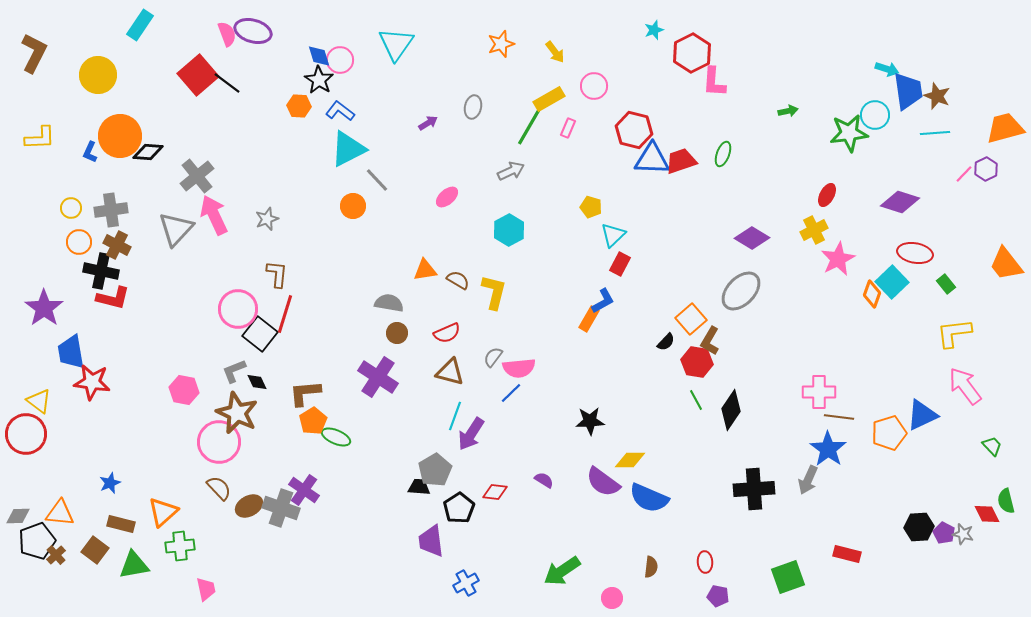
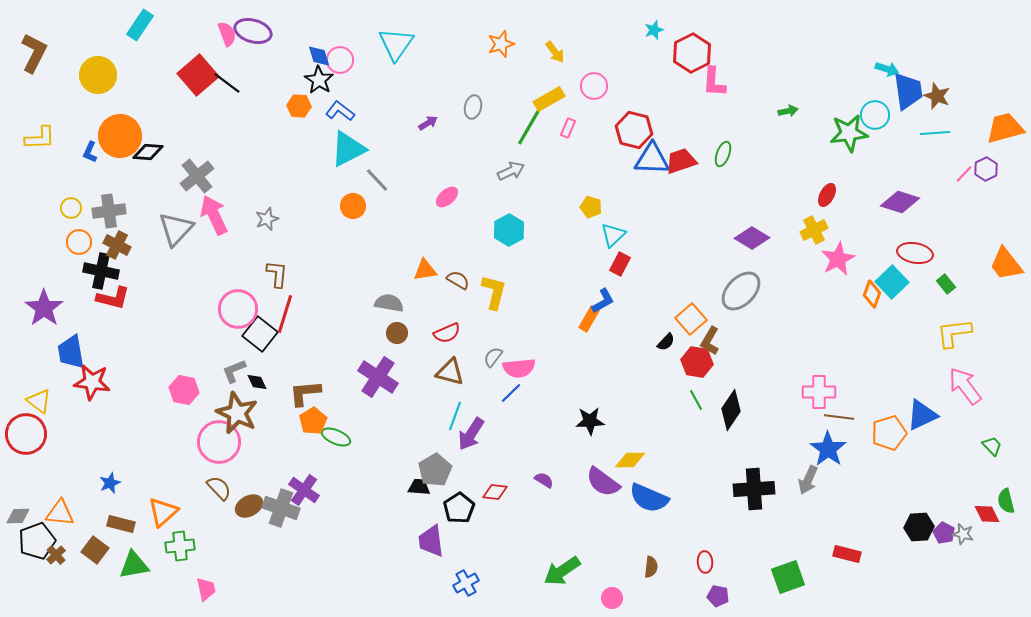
gray cross at (111, 210): moved 2 px left, 1 px down
